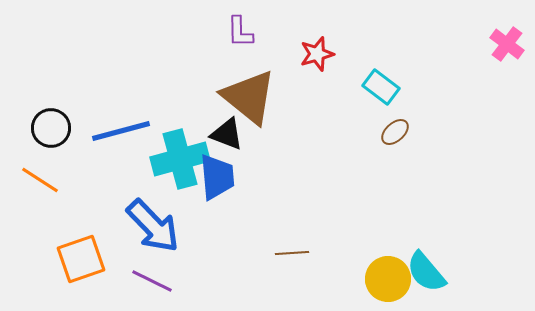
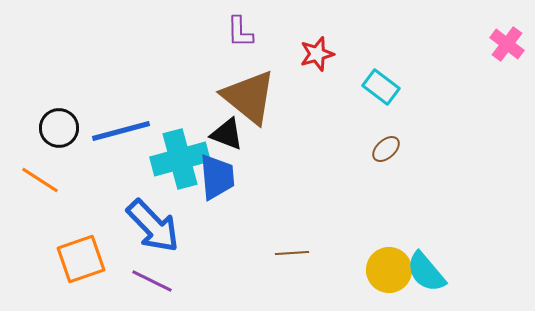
black circle: moved 8 px right
brown ellipse: moved 9 px left, 17 px down
yellow circle: moved 1 px right, 9 px up
